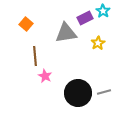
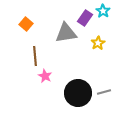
purple rectangle: rotated 28 degrees counterclockwise
